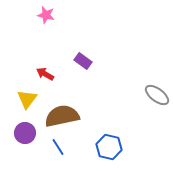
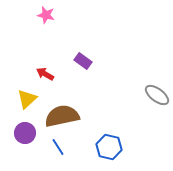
yellow triangle: rotated 10 degrees clockwise
